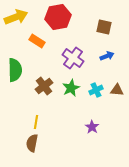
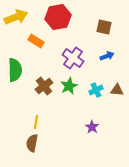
orange rectangle: moved 1 px left
green star: moved 2 px left, 2 px up
